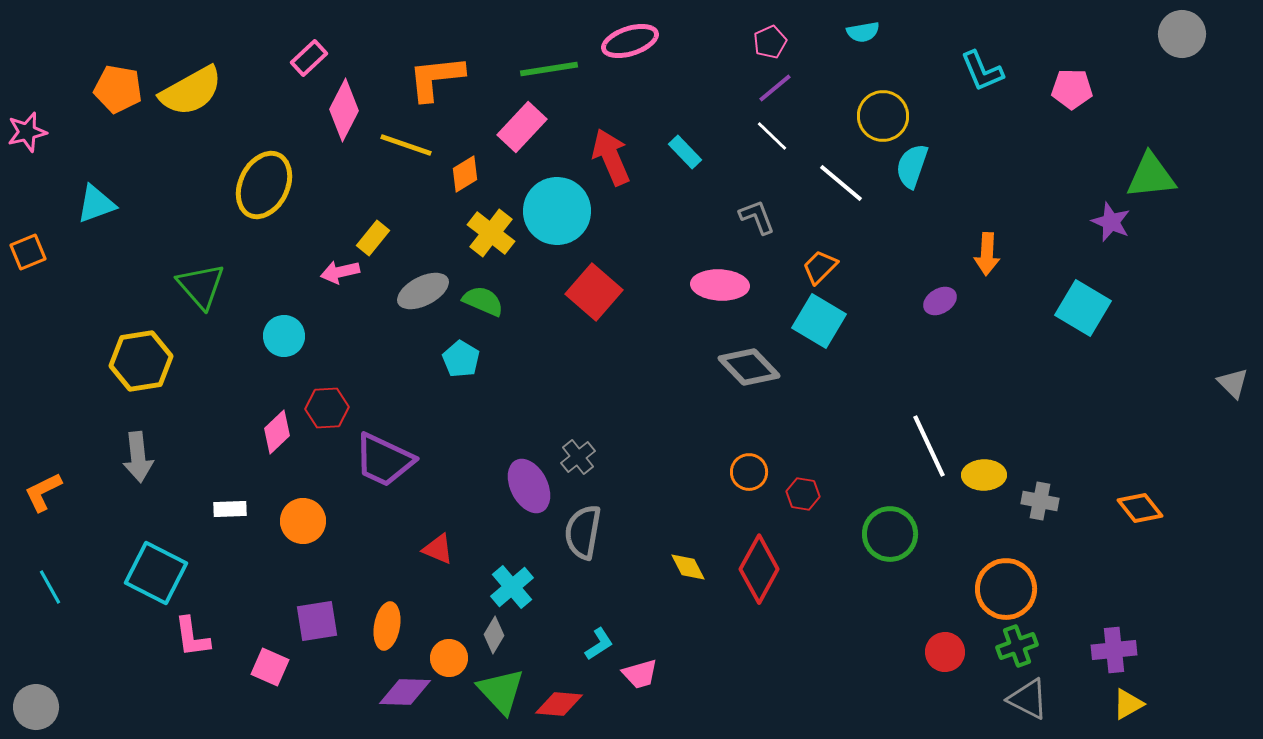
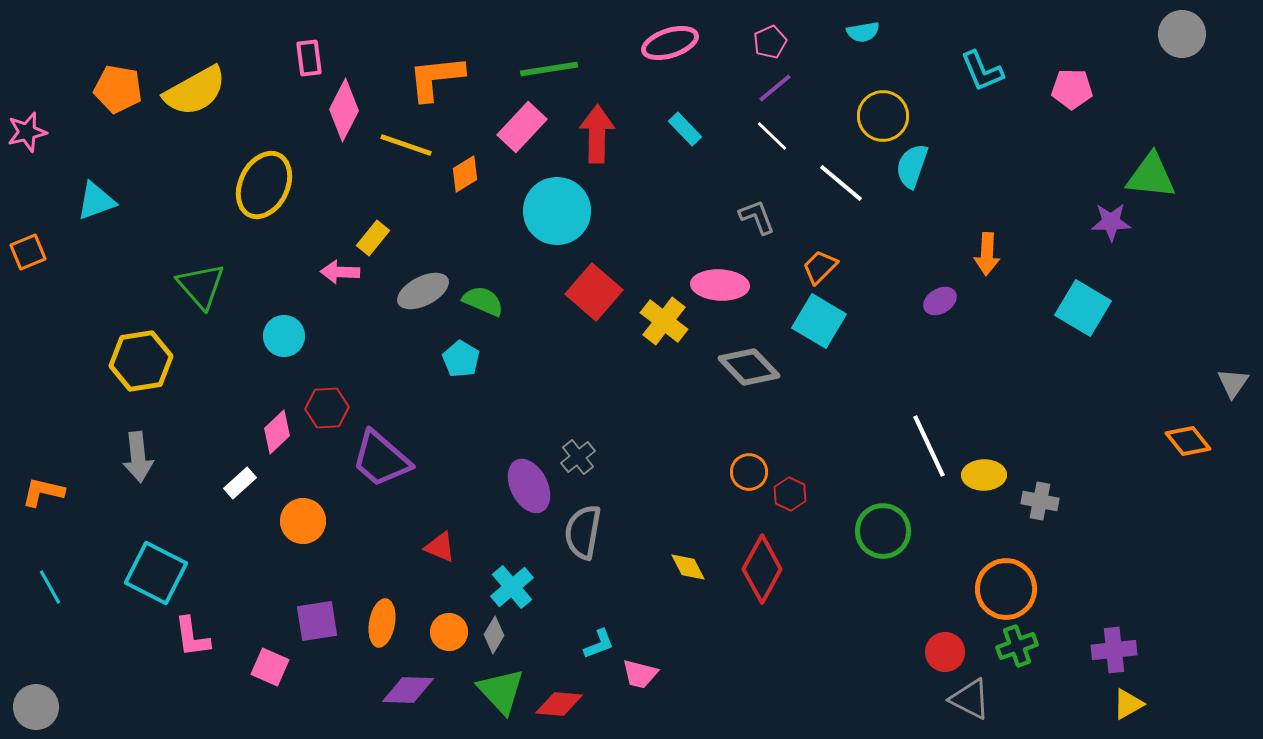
pink ellipse at (630, 41): moved 40 px right, 2 px down
pink rectangle at (309, 58): rotated 54 degrees counterclockwise
yellow semicircle at (191, 91): moved 4 px right
cyan rectangle at (685, 152): moved 23 px up
red arrow at (611, 157): moved 14 px left, 23 px up; rotated 24 degrees clockwise
green triangle at (1151, 176): rotated 12 degrees clockwise
cyan triangle at (96, 204): moved 3 px up
purple star at (1111, 222): rotated 24 degrees counterclockwise
yellow cross at (491, 233): moved 173 px right, 88 px down
pink arrow at (340, 272): rotated 15 degrees clockwise
gray triangle at (1233, 383): rotated 20 degrees clockwise
purple trapezoid at (384, 460): moved 3 px left, 1 px up; rotated 16 degrees clockwise
orange L-shape at (43, 492): rotated 39 degrees clockwise
red hexagon at (803, 494): moved 13 px left; rotated 16 degrees clockwise
orange diamond at (1140, 508): moved 48 px right, 67 px up
white rectangle at (230, 509): moved 10 px right, 26 px up; rotated 40 degrees counterclockwise
green circle at (890, 534): moved 7 px left, 3 px up
red triangle at (438, 549): moved 2 px right, 2 px up
red diamond at (759, 569): moved 3 px right
orange ellipse at (387, 626): moved 5 px left, 3 px up
cyan L-shape at (599, 644): rotated 12 degrees clockwise
orange circle at (449, 658): moved 26 px up
pink trapezoid at (640, 674): rotated 30 degrees clockwise
purple diamond at (405, 692): moved 3 px right, 2 px up
gray triangle at (1028, 699): moved 58 px left
